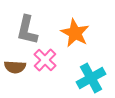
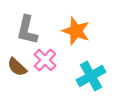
orange star: moved 1 px right, 2 px up; rotated 8 degrees counterclockwise
brown semicircle: moved 2 px right; rotated 40 degrees clockwise
cyan cross: moved 2 px up
